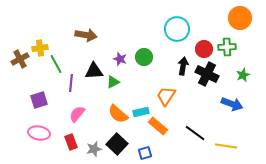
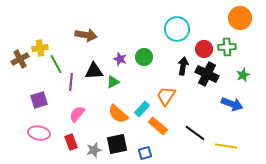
purple line: moved 1 px up
cyan rectangle: moved 1 px right, 3 px up; rotated 35 degrees counterclockwise
black square: rotated 35 degrees clockwise
gray star: moved 1 px down
